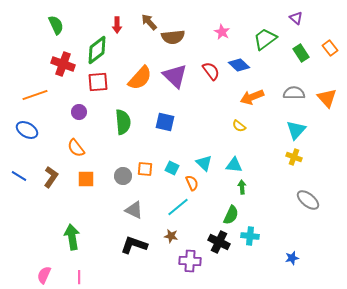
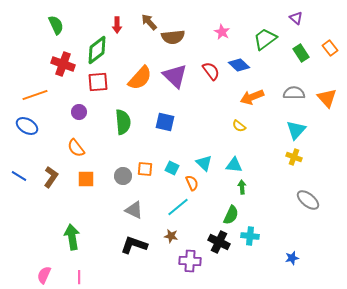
blue ellipse at (27, 130): moved 4 px up
